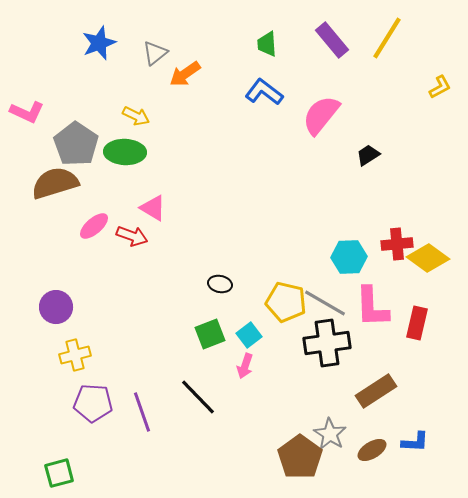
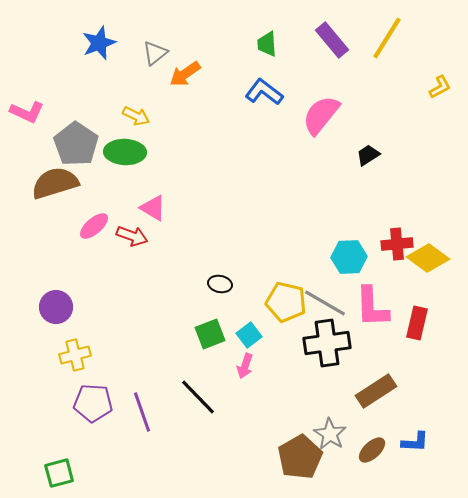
brown ellipse at (372, 450): rotated 12 degrees counterclockwise
brown pentagon at (300, 457): rotated 6 degrees clockwise
